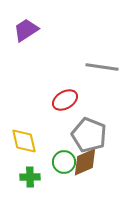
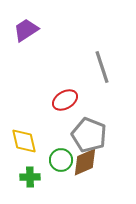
gray line: rotated 64 degrees clockwise
green circle: moved 3 px left, 2 px up
